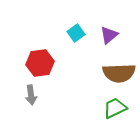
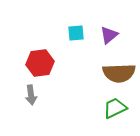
cyan square: rotated 30 degrees clockwise
